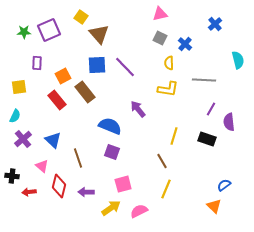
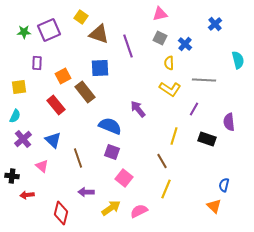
brown triangle at (99, 34): rotated 30 degrees counterclockwise
blue square at (97, 65): moved 3 px right, 3 px down
purple line at (125, 67): moved 3 px right, 21 px up; rotated 25 degrees clockwise
yellow L-shape at (168, 89): moved 2 px right; rotated 25 degrees clockwise
red rectangle at (57, 100): moved 1 px left, 5 px down
purple line at (211, 109): moved 17 px left
pink square at (123, 184): moved 1 px right, 6 px up; rotated 36 degrees counterclockwise
blue semicircle at (224, 185): rotated 40 degrees counterclockwise
red diamond at (59, 186): moved 2 px right, 27 px down
red arrow at (29, 192): moved 2 px left, 3 px down
